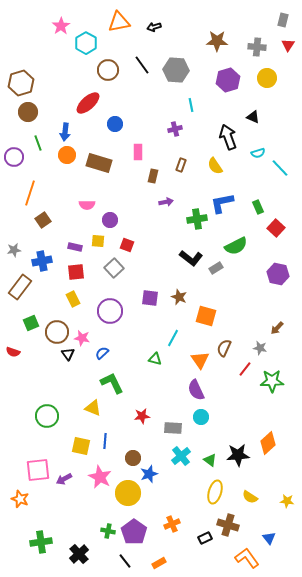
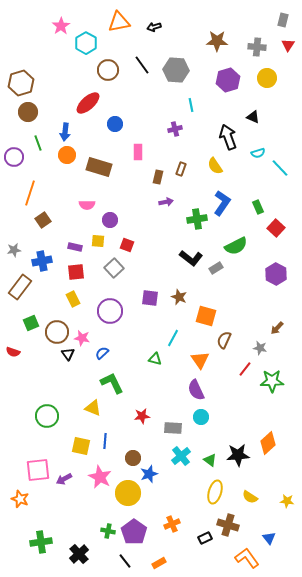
brown rectangle at (99, 163): moved 4 px down
brown rectangle at (181, 165): moved 4 px down
brown rectangle at (153, 176): moved 5 px right, 1 px down
blue L-shape at (222, 203): rotated 135 degrees clockwise
purple hexagon at (278, 274): moved 2 px left; rotated 15 degrees clockwise
brown semicircle at (224, 348): moved 8 px up
